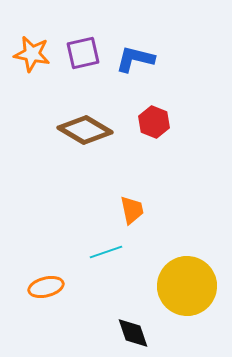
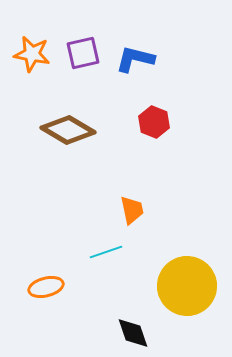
brown diamond: moved 17 px left
